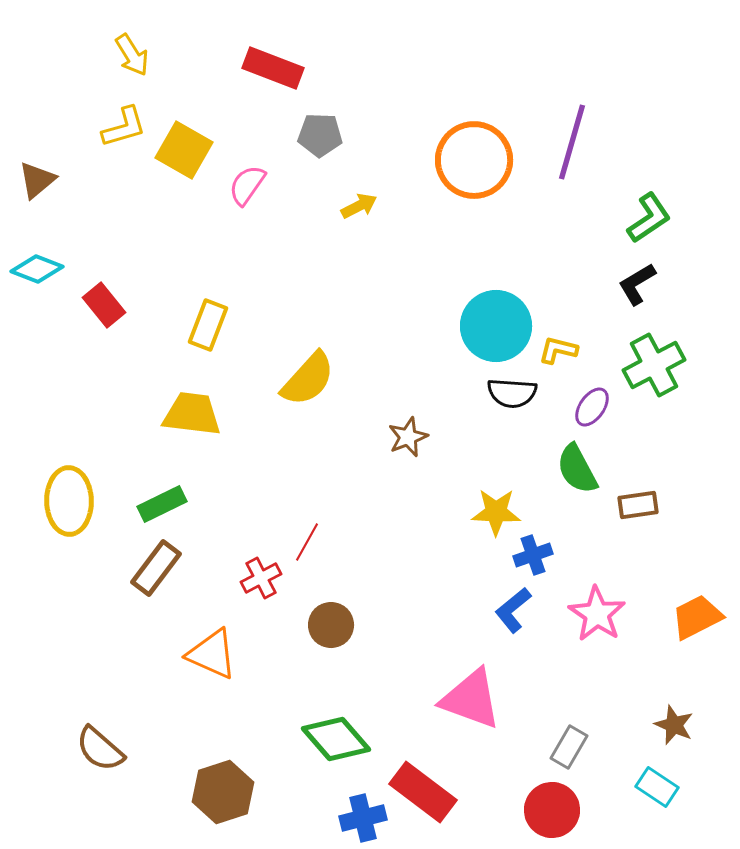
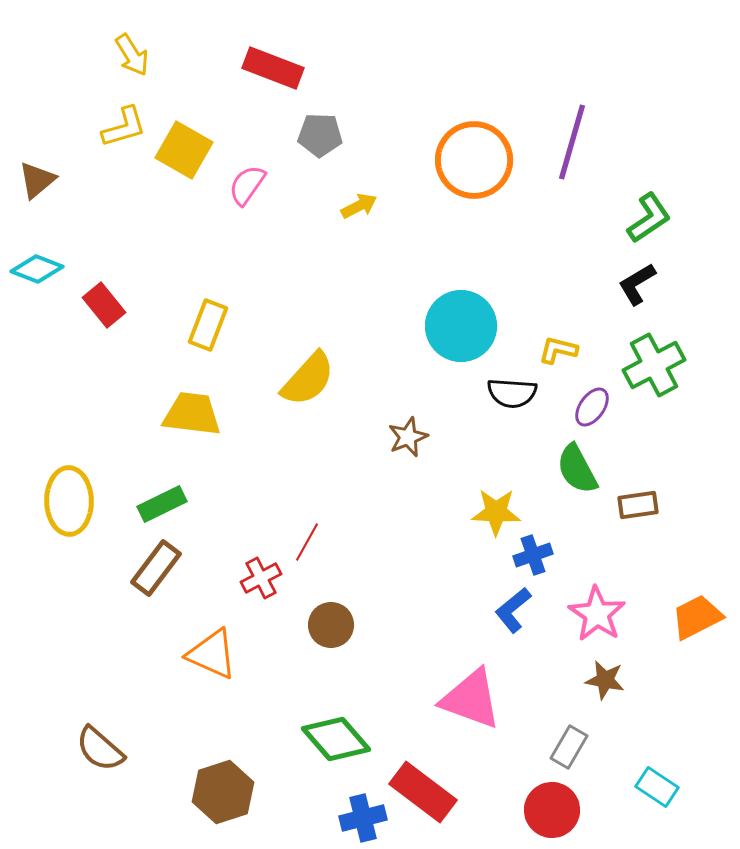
cyan circle at (496, 326): moved 35 px left
brown star at (674, 725): moved 69 px left, 45 px up; rotated 12 degrees counterclockwise
